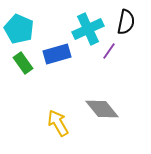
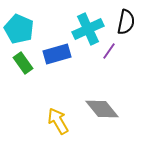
yellow arrow: moved 2 px up
